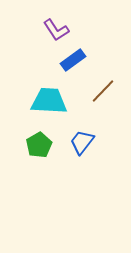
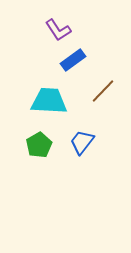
purple L-shape: moved 2 px right
